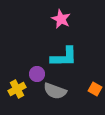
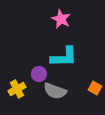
purple circle: moved 2 px right
orange square: moved 1 px up
